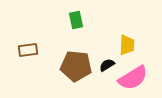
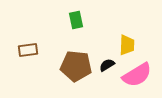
pink semicircle: moved 4 px right, 3 px up
